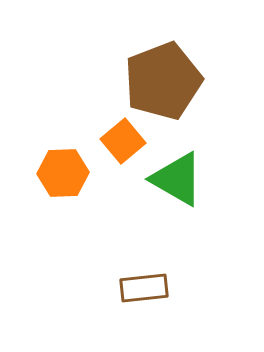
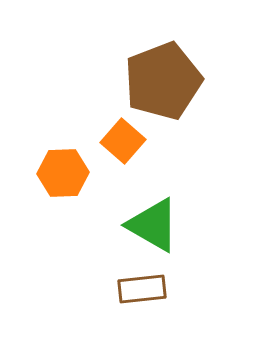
orange square: rotated 9 degrees counterclockwise
green triangle: moved 24 px left, 46 px down
brown rectangle: moved 2 px left, 1 px down
